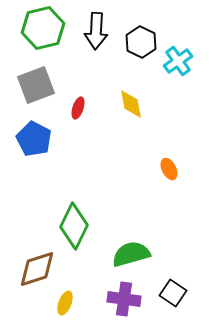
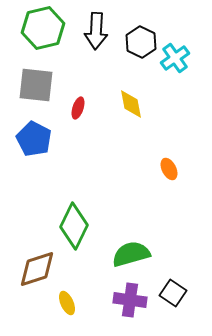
cyan cross: moved 3 px left, 3 px up
gray square: rotated 27 degrees clockwise
purple cross: moved 6 px right, 1 px down
yellow ellipse: moved 2 px right; rotated 45 degrees counterclockwise
